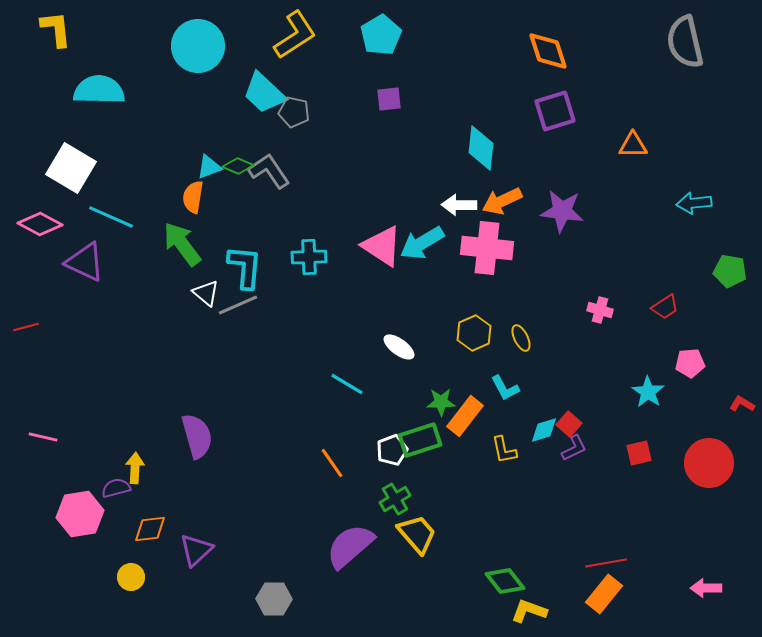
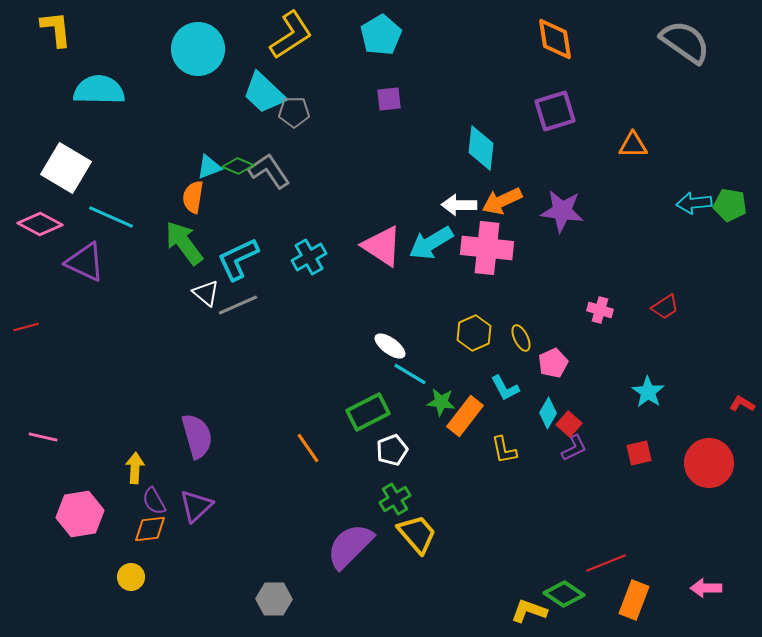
yellow L-shape at (295, 35): moved 4 px left
gray semicircle at (685, 42): rotated 138 degrees clockwise
cyan circle at (198, 46): moved 3 px down
orange diamond at (548, 51): moved 7 px right, 12 px up; rotated 9 degrees clockwise
gray pentagon at (294, 112): rotated 12 degrees counterclockwise
white square at (71, 168): moved 5 px left
cyan arrow at (422, 243): moved 9 px right
green arrow at (182, 244): moved 2 px right, 1 px up
cyan cross at (309, 257): rotated 28 degrees counterclockwise
cyan L-shape at (245, 267): moved 7 px left, 8 px up; rotated 120 degrees counterclockwise
green pentagon at (730, 271): moved 66 px up
white ellipse at (399, 347): moved 9 px left, 1 px up
pink pentagon at (690, 363): moved 137 px left; rotated 20 degrees counterclockwise
cyan line at (347, 384): moved 63 px right, 10 px up
green star at (441, 402): rotated 8 degrees clockwise
cyan diamond at (544, 430): moved 4 px right, 17 px up; rotated 44 degrees counterclockwise
green rectangle at (420, 440): moved 52 px left, 28 px up; rotated 9 degrees counterclockwise
orange line at (332, 463): moved 24 px left, 15 px up
purple semicircle at (116, 488): moved 38 px right, 13 px down; rotated 104 degrees counterclockwise
purple semicircle at (350, 546): rotated 4 degrees counterclockwise
purple triangle at (196, 550): moved 44 px up
red line at (606, 563): rotated 12 degrees counterclockwise
green diamond at (505, 581): moved 59 px right, 13 px down; rotated 18 degrees counterclockwise
orange rectangle at (604, 594): moved 30 px right, 6 px down; rotated 18 degrees counterclockwise
